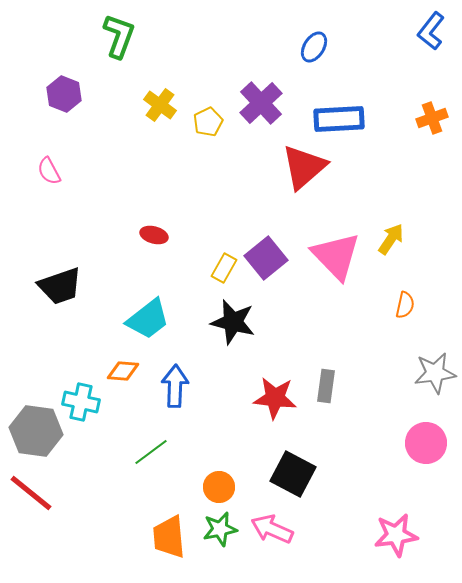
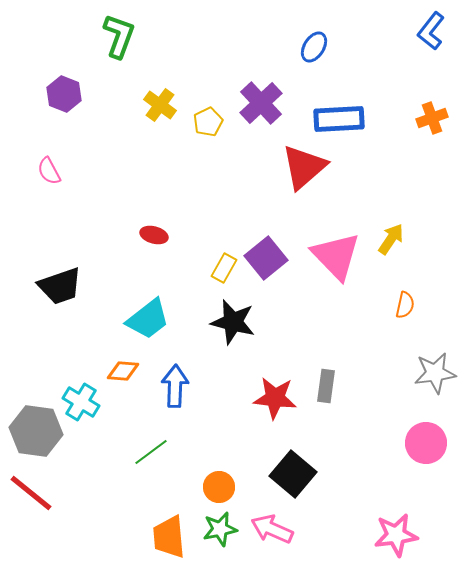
cyan cross: rotated 18 degrees clockwise
black square: rotated 12 degrees clockwise
